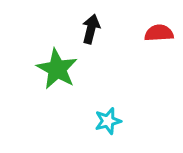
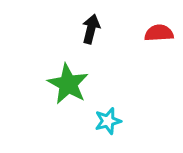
green star: moved 11 px right, 15 px down
